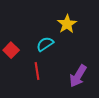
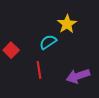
cyan semicircle: moved 3 px right, 2 px up
red line: moved 2 px right, 1 px up
purple arrow: rotated 40 degrees clockwise
